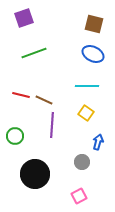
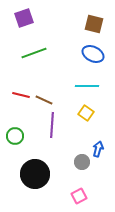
blue arrow: moved 7 px down
